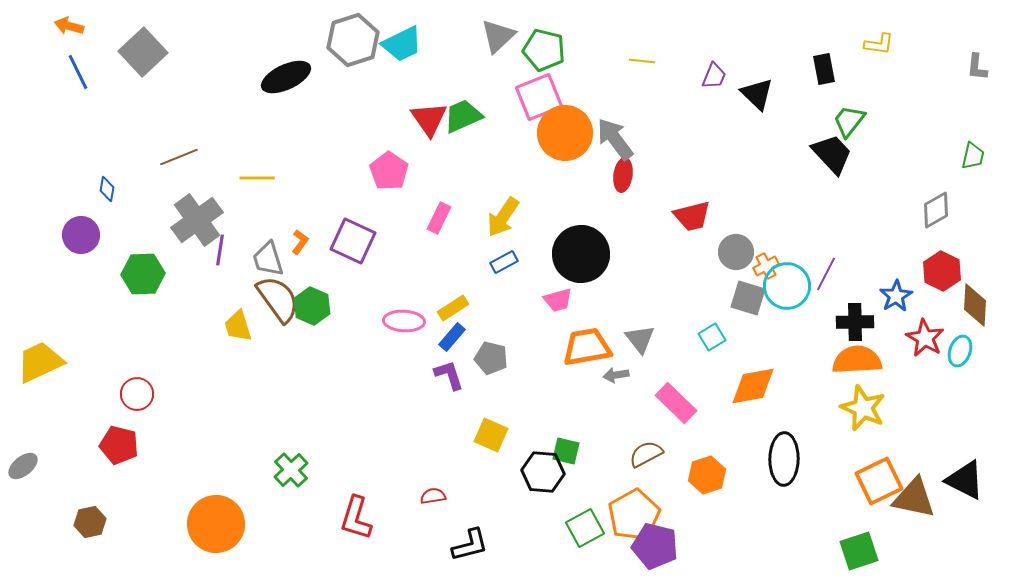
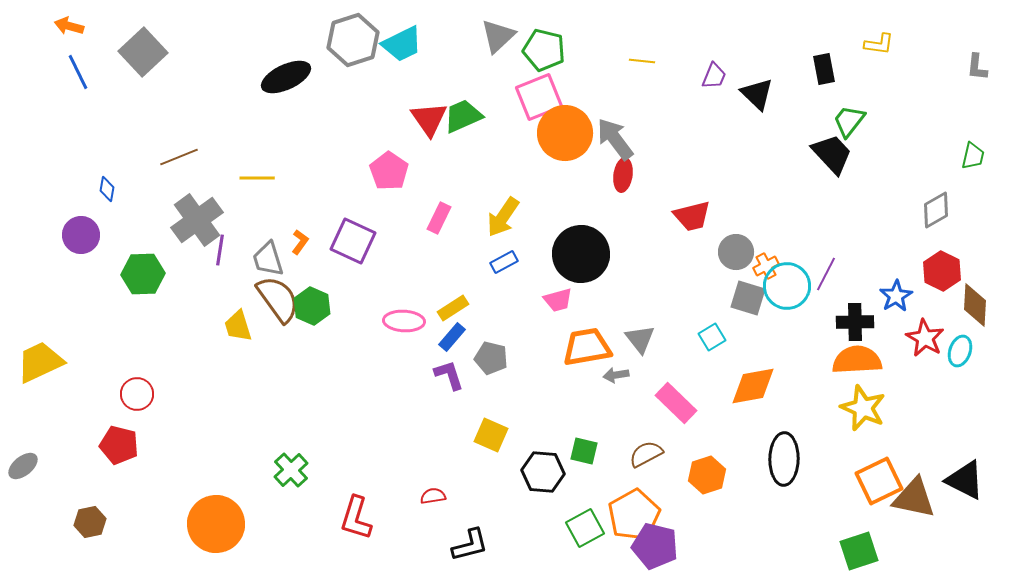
green square at (566, 451): moved 18 px right
